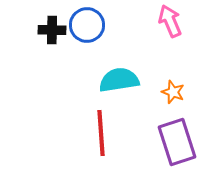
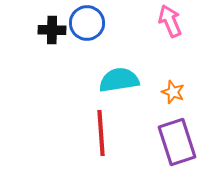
blue circle: moved 2 px up
